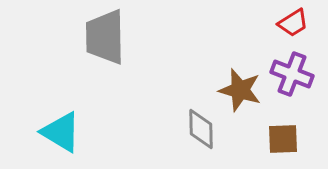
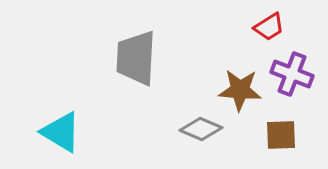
red trapezoid: moved 24 px left, 4 px down
gray trapezoid: moved 31 px right, 21 px down; rotated 4 degrees clockwise
brown star: rotated 12 degrees counterclockwise
gray diamond: rotated 66 degrees counterclockwise
brown square: moved 2 px left, 4 px up
